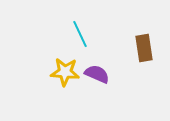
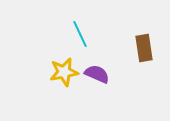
yellow star: moved 1 px left; rotated 16 degrees counterclockwise
